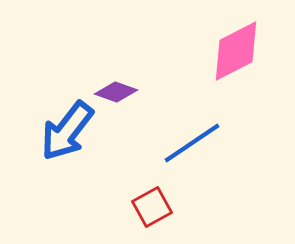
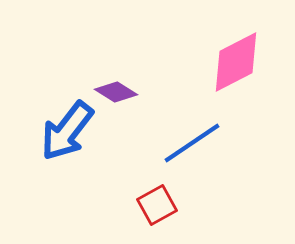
pink diamond: moved 11 px down
purple diamond: rotated 12 degrees clockwise
red square: moved 5 px right, 2 px up
